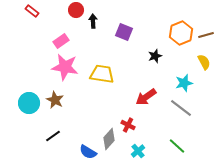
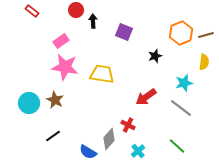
yellow semicircle: rotated 35 degrees clockwise
